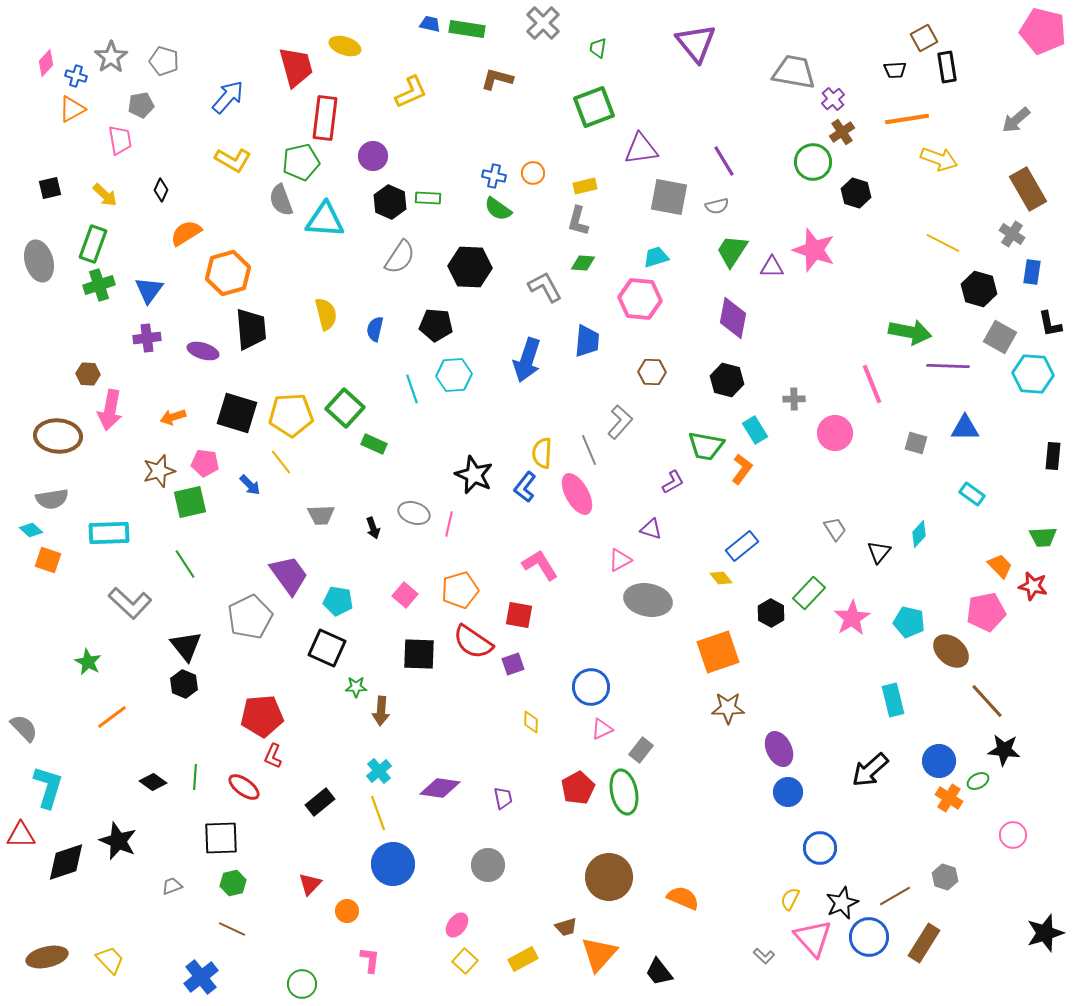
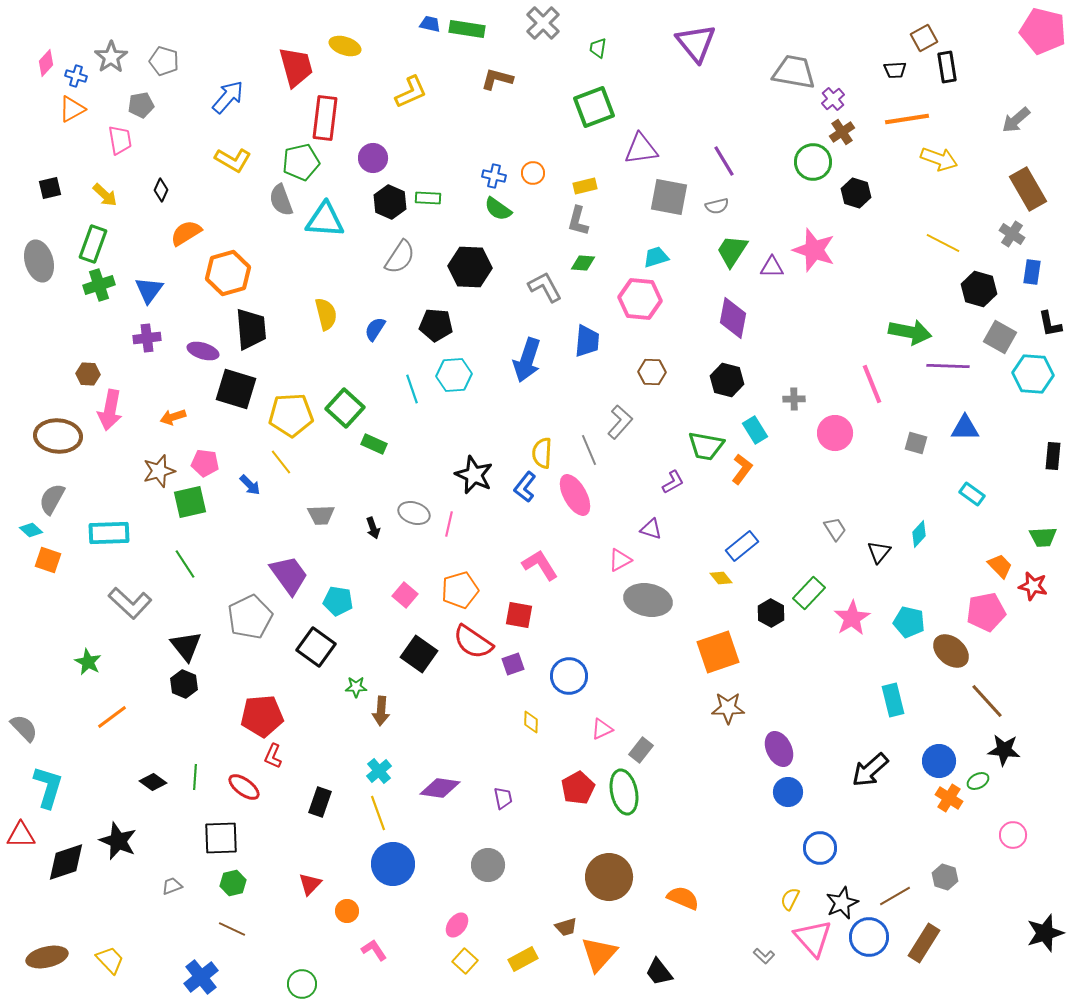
purple circle at (373, 156): moved 2 px down
blue semicircle at (375, 329): rotated 20 degrees clockwise
black square at (237, 413): moved 1 px left, 24 px up
pink ellipse at (577, 494): moved 2 px left, 1 px down
gray semicircle at (52, 499): rotated 128 degrees clockwise
black square at (327, 648): moved 11 px left, 1 px up; rotated 12 degrees clockwise
black square at (419, 654): rotated 33 degrees clockwise
blue circle at (591, 687): moved 22 px left, 11 px up
black rectangle at (320, 802): rotated 32 degrees counterclockwise
pink L-shape at (370, 960): moved 4 px right, 10 px up; rotated 40 degrees counterclockwise
